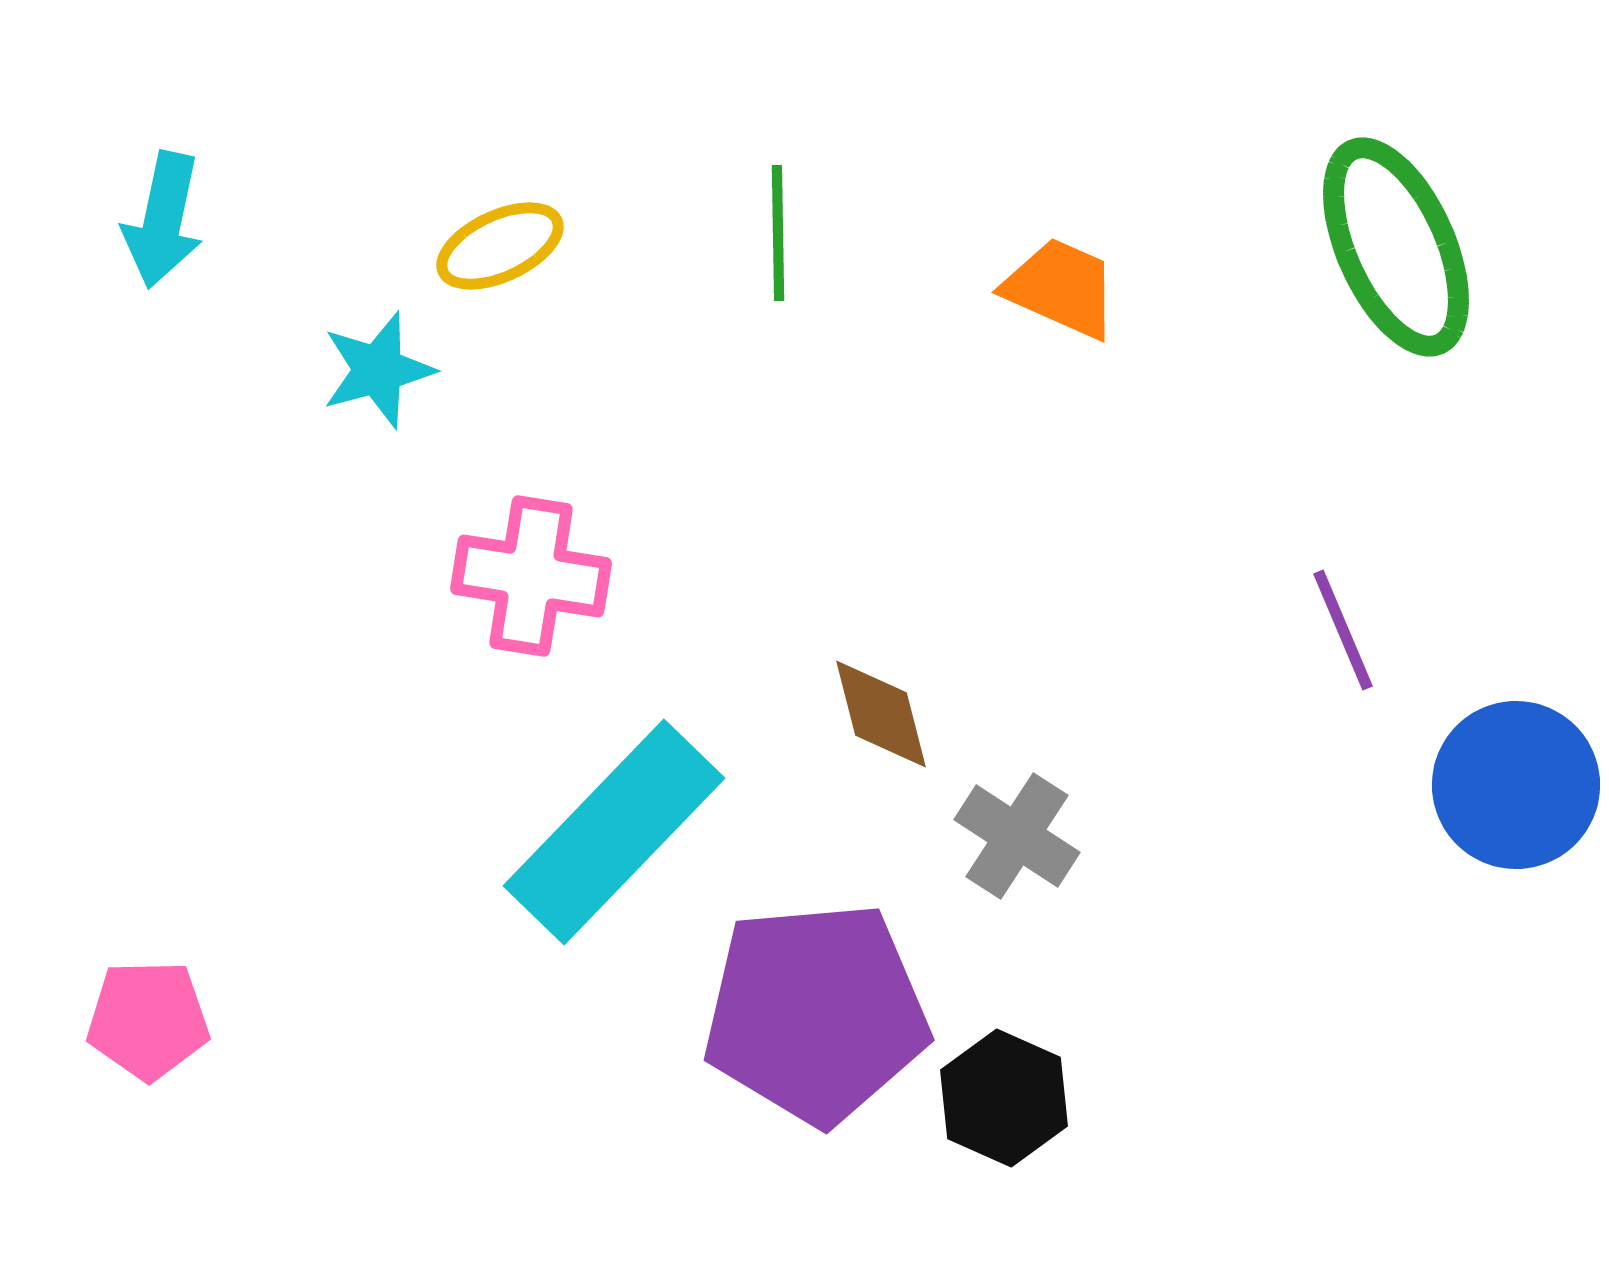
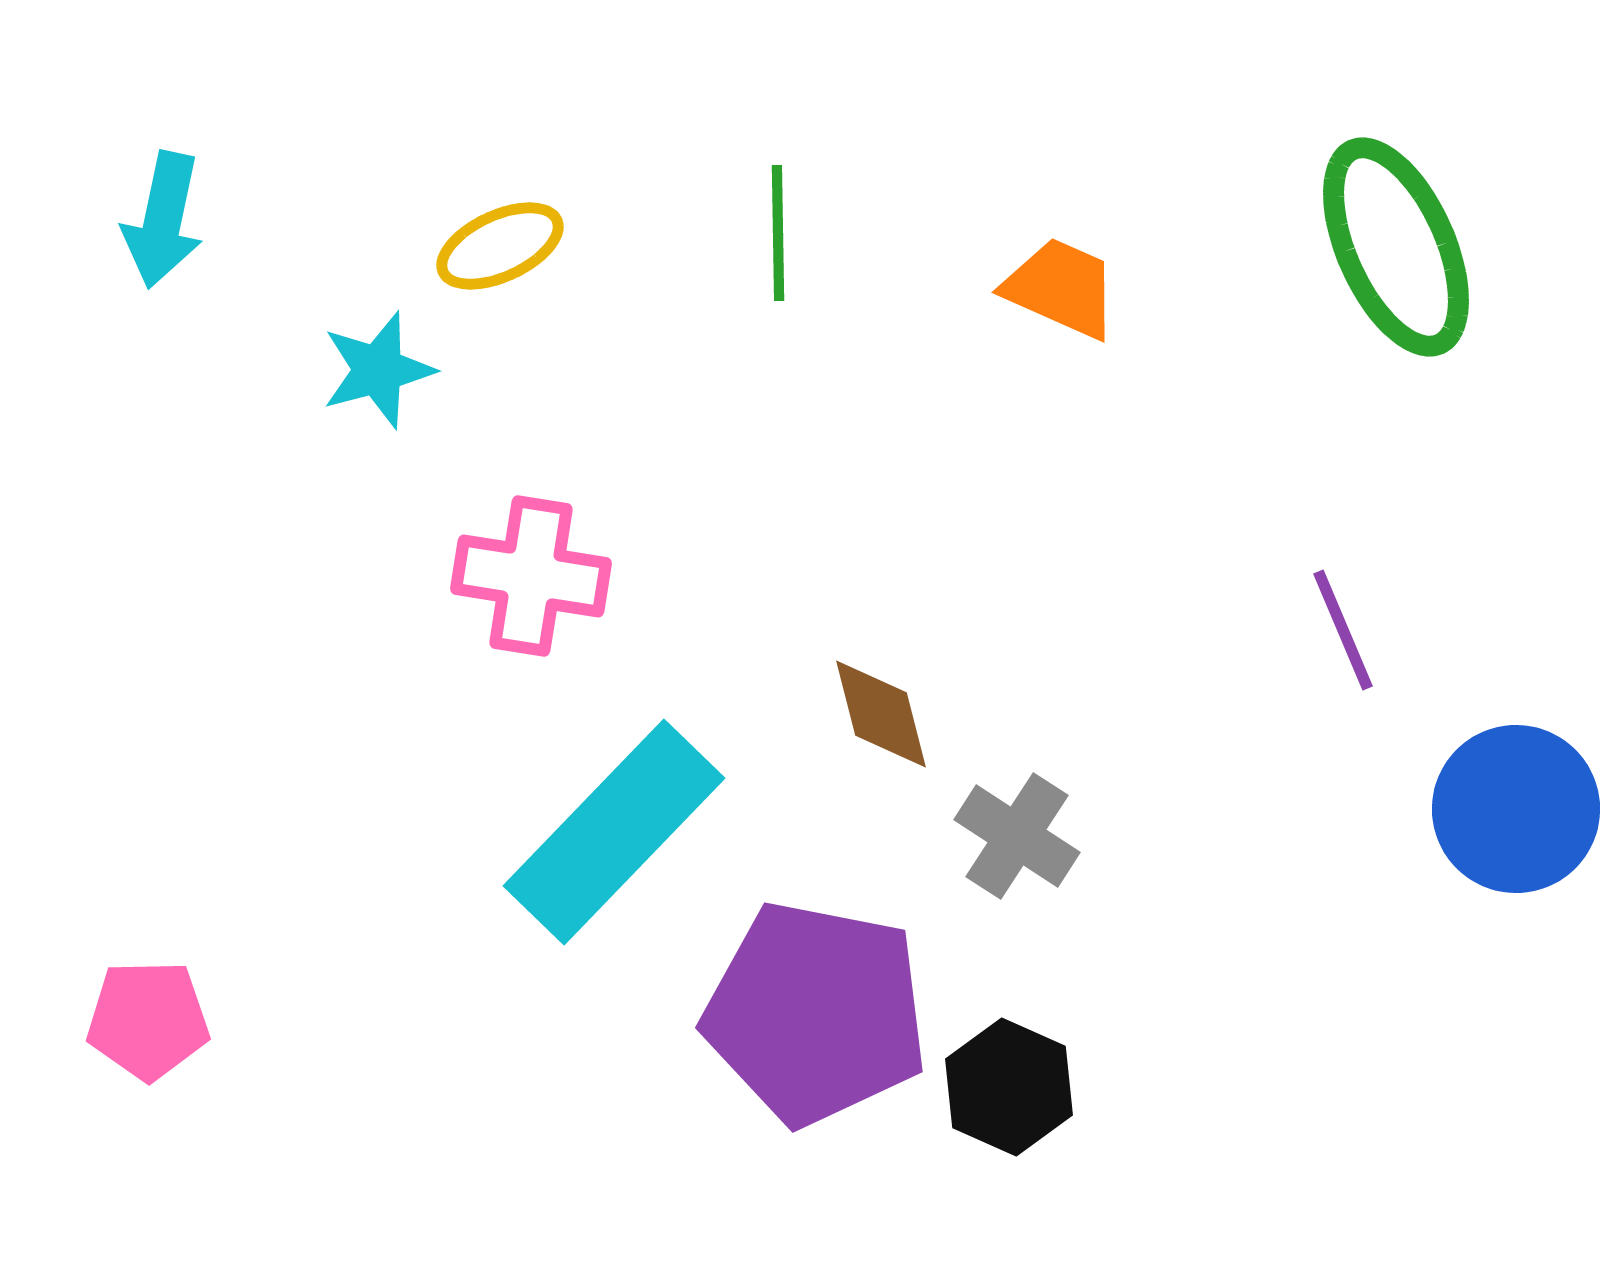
blue circle: moved 24 px down
purple pentagon: rotated 16 degrees clockwise
black hexagon: moved 5 px right, 11 px up
